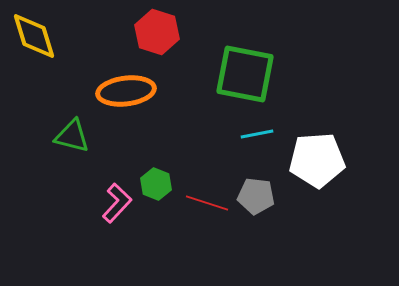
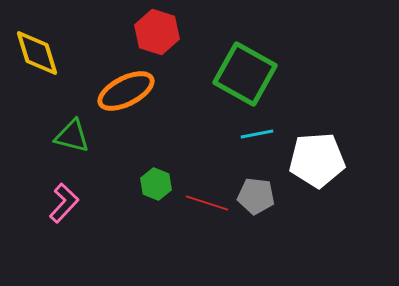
yellow diamond: moved 3 px right, 17 px down
green square: rotated 18 degrees clockwise
orange ellipse: rotated 20 degrees counterclockwise
pink L-shape: moved 53 px left
